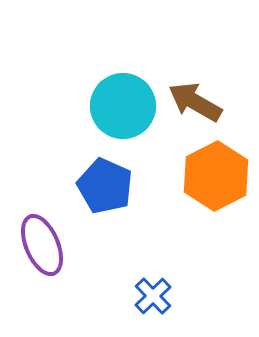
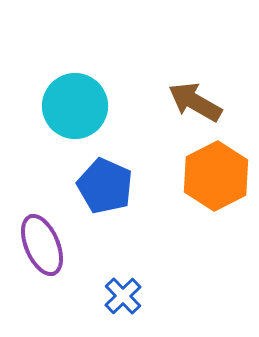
cyan circle: moved 48 px left
blue cross: moved 30 px left
